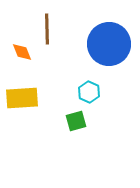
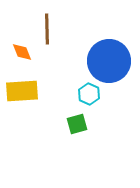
blue circle: moved 17 px down
cyan hexagon: moved 2 px down
yellow rectangle: moved 7 px up
green square: moved 1 px right, 3 px down
